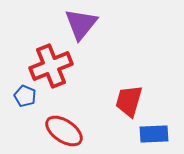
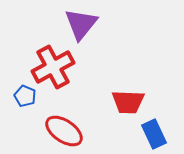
red cross: moved 2 px right, 1 px down; rotated 6 degrees counterclockwise
red trapezoid: moved 1 px left, 1 px down; rotated 104 degrees counterclockwise
blue rectangle: rotated 68 degrees clockwise
